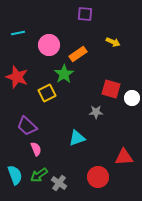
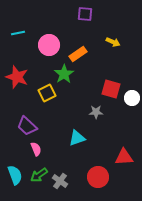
gray cross: moved 1 px right, 2 px up
